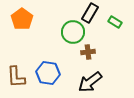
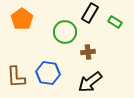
green circle: moved 8 px left
